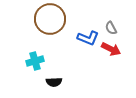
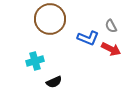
gray semicircle: moved 2 px up
black semicircle: rotated 21 degrees counterclockwise
